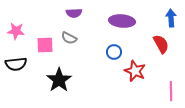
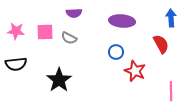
pink square: moved 13 px up
blue circle: moved 2 px right
